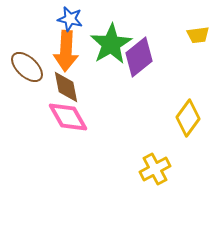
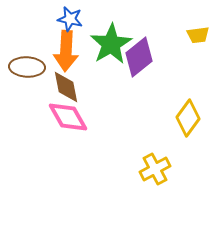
brown ellipse: rotated 40 degrees counterclockwise
